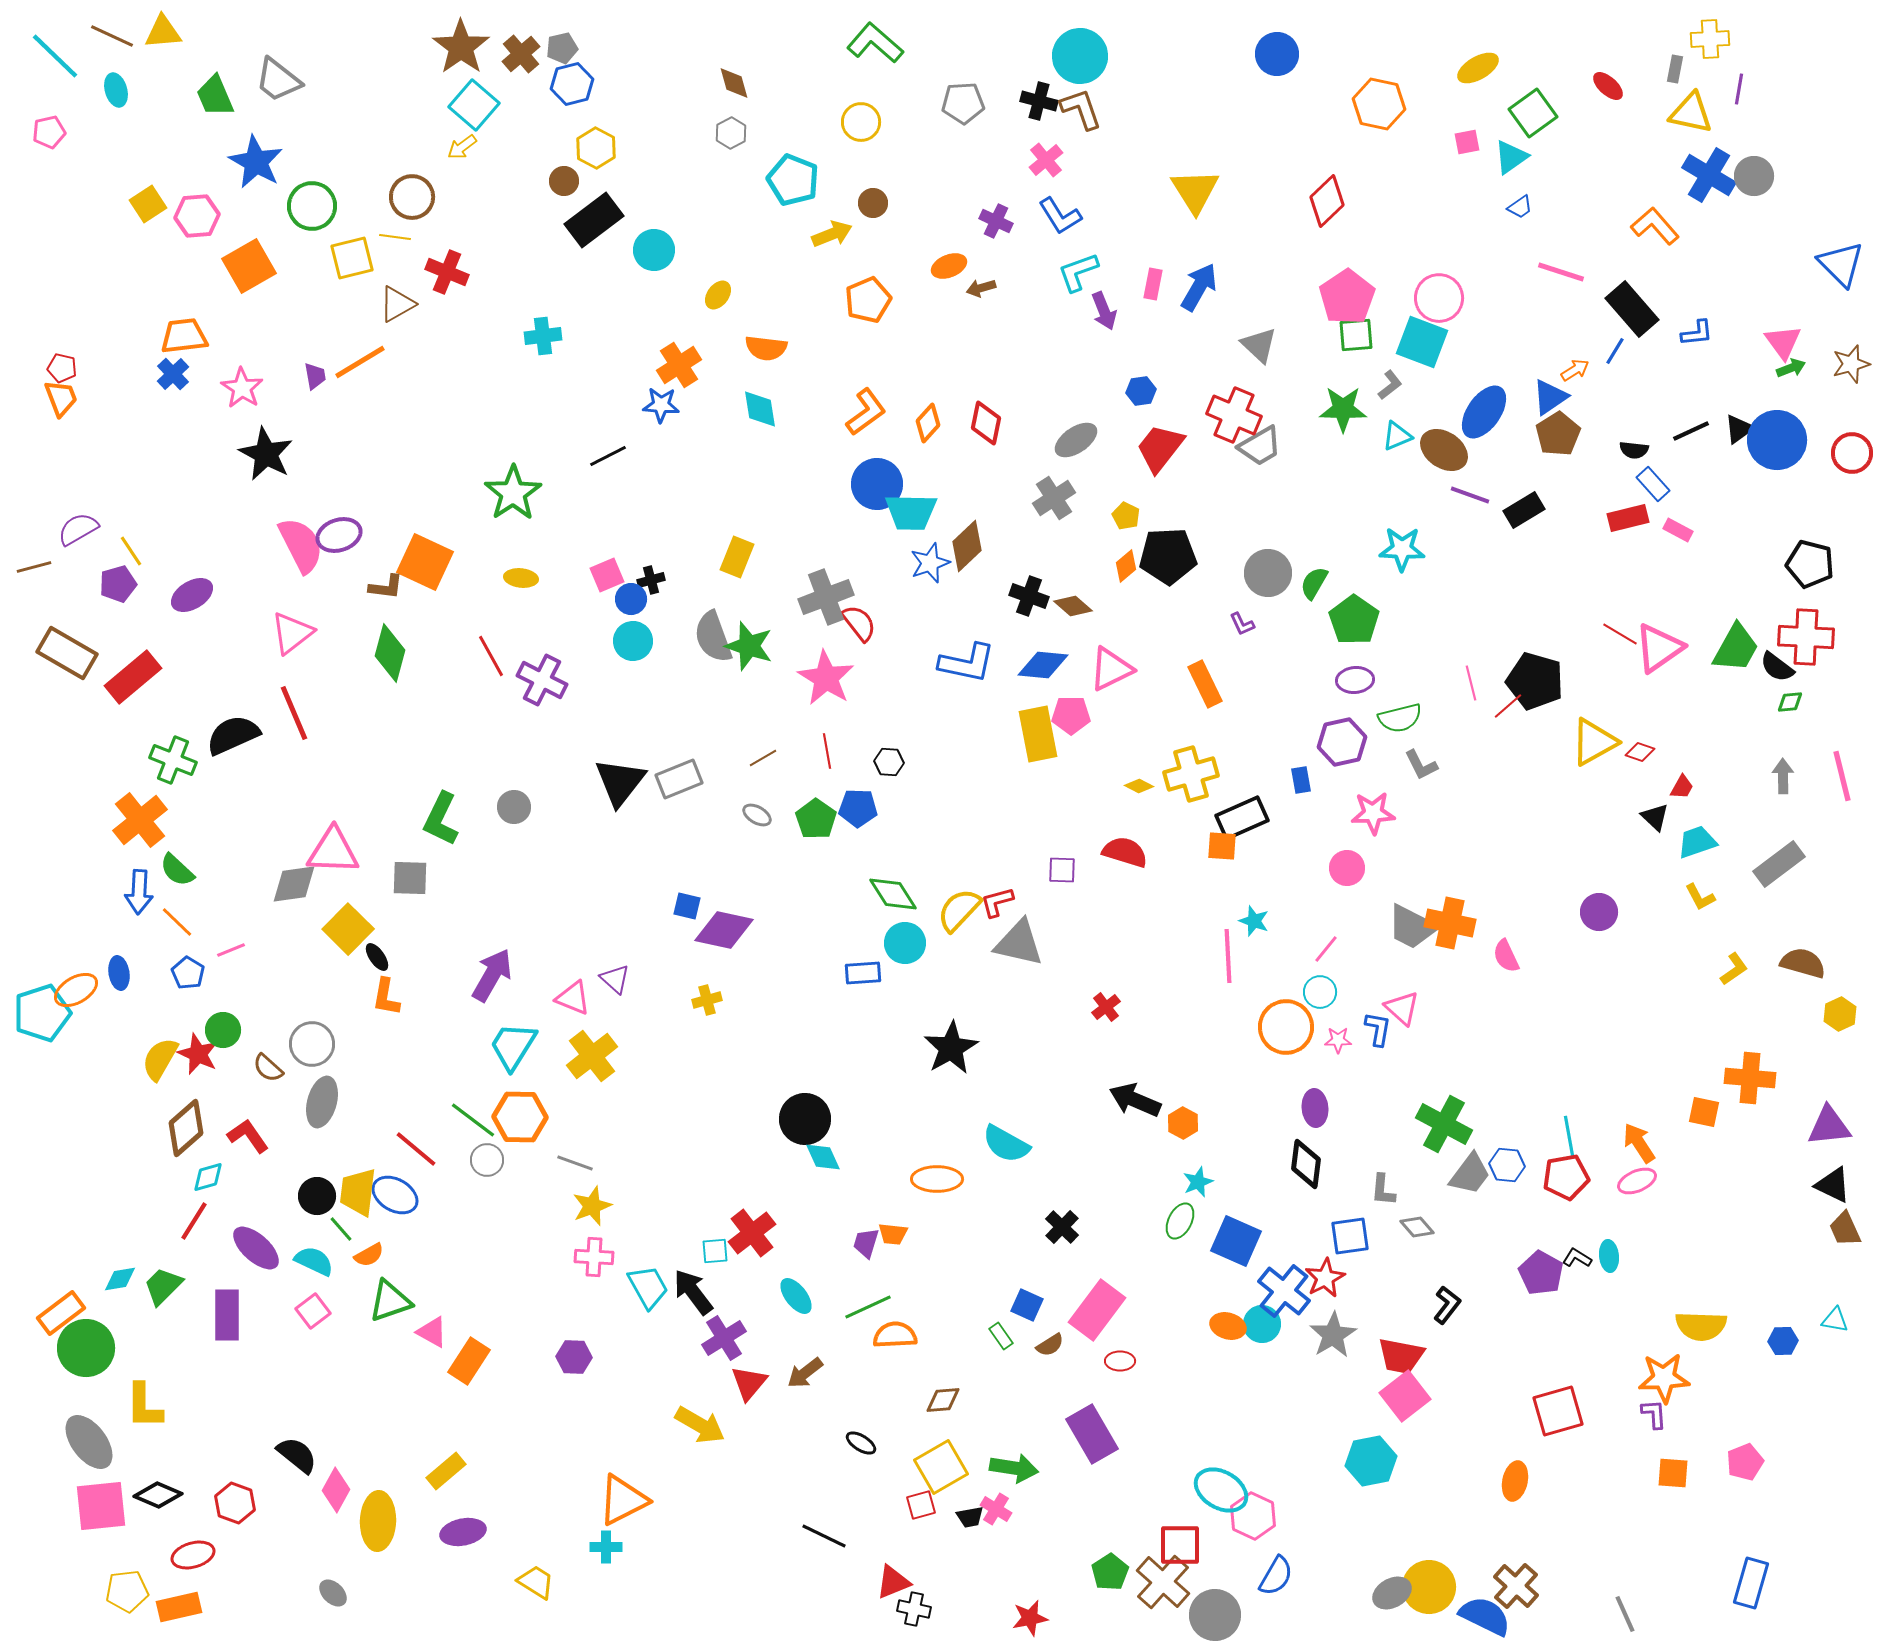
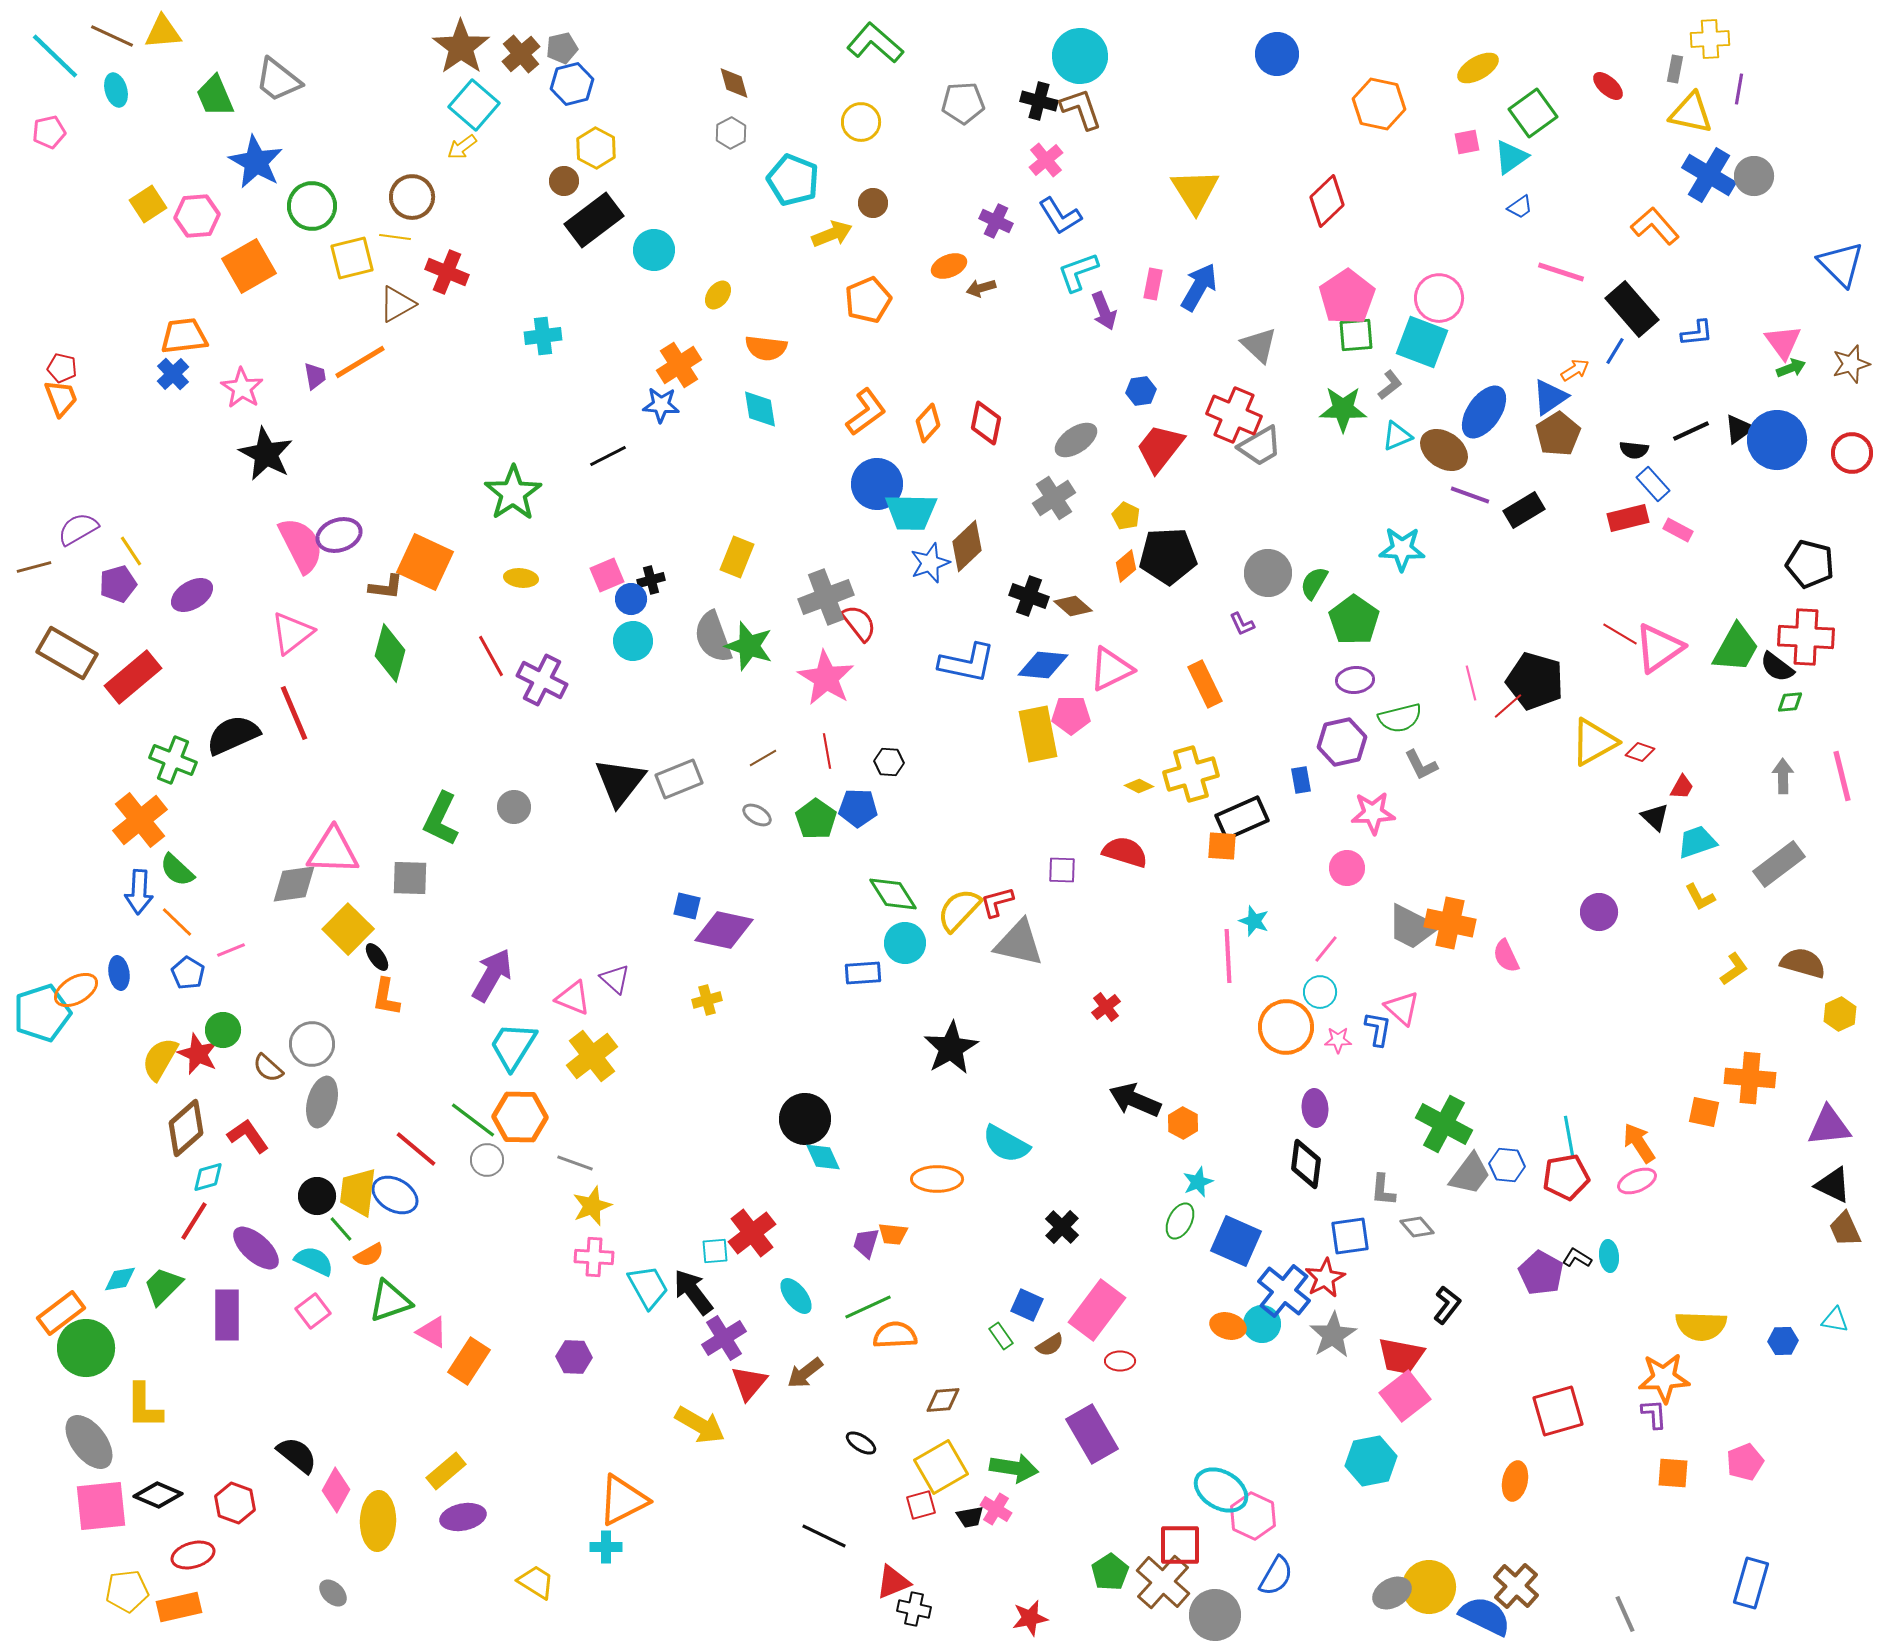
purple ellipse at (463, 1532): moved 15 px up
